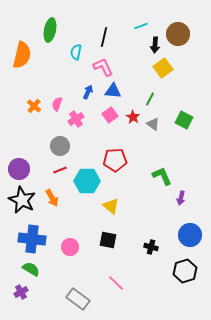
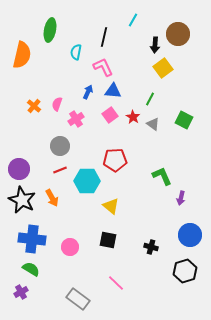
cyan line: moved 8 px left, 6 px up; rotated 40 degrees counterclockwise
